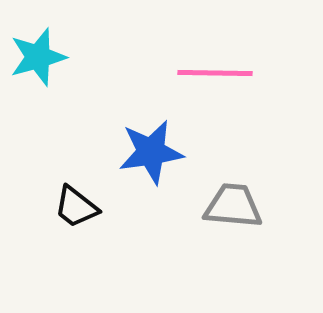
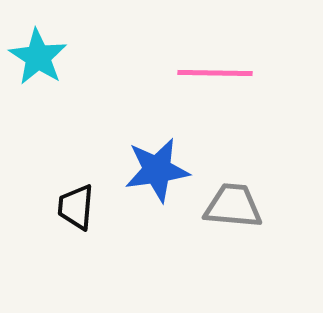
cyan star: rotated 24 degrees counterclockwise
blue star: moved 6 px right, 18 px down
black trapezoid: rotated 57 degrees clockwise
